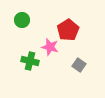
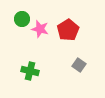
green circle: moved 1 px up
pink star: moved 10 px left, 18 px up
green cross: moved 10 px down
